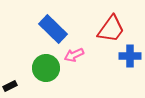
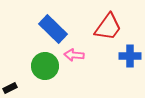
red trapezoid: moved 3 px left, 2 px up
pink arrow: rotated 30 degrees clockwise
green circle: moved 1 px left, 2 px up
black rectangle: moved 2 px down
